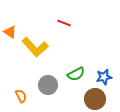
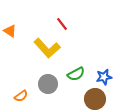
red line: moved 2 px left, 1 px down; rotated 32 degrees clockwise
orange triangle: moved 1 px up
yellow L-shape: moved 12 px right, 1 px down
gray circle: moved 1 px up
orange semicircle: rotated 80 degrees clockwise
